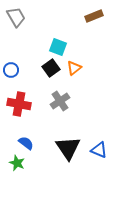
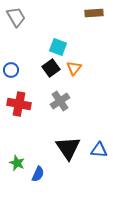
brown rectangle: moved 3 px up; rotated 18 degrees clockwise
orange triangle: rotated 14 degrees counterclockwise
blue semicircle: moved 12 px right, 31 px down; rotated 77 degrees clockwise
blue triangle: rotated 18 degrees counterclockwise
